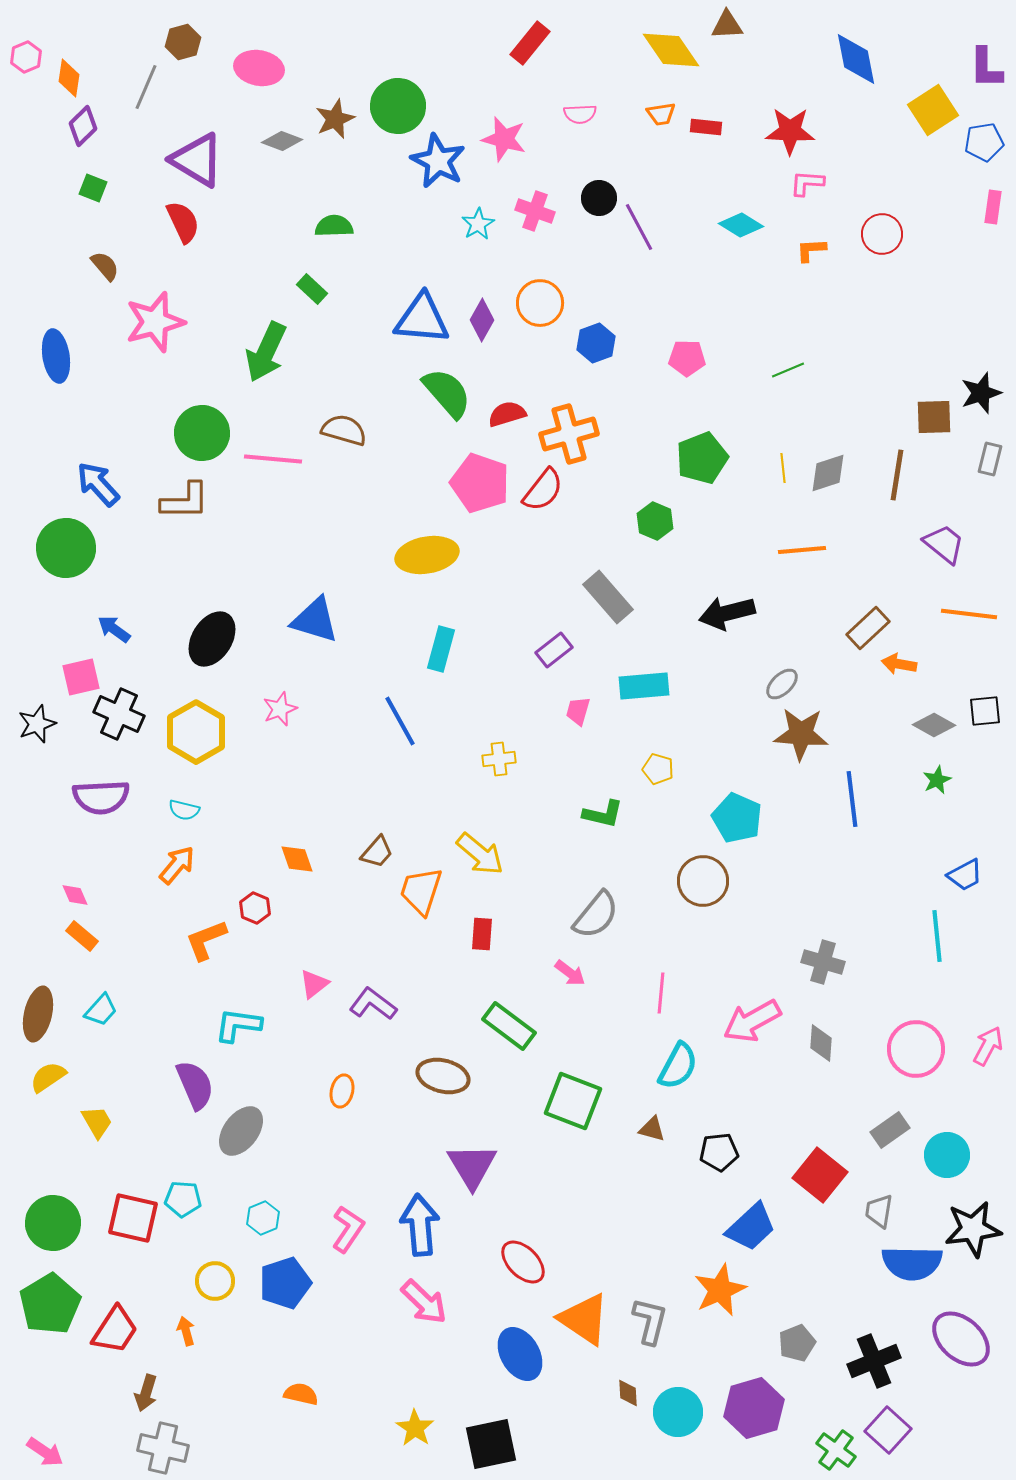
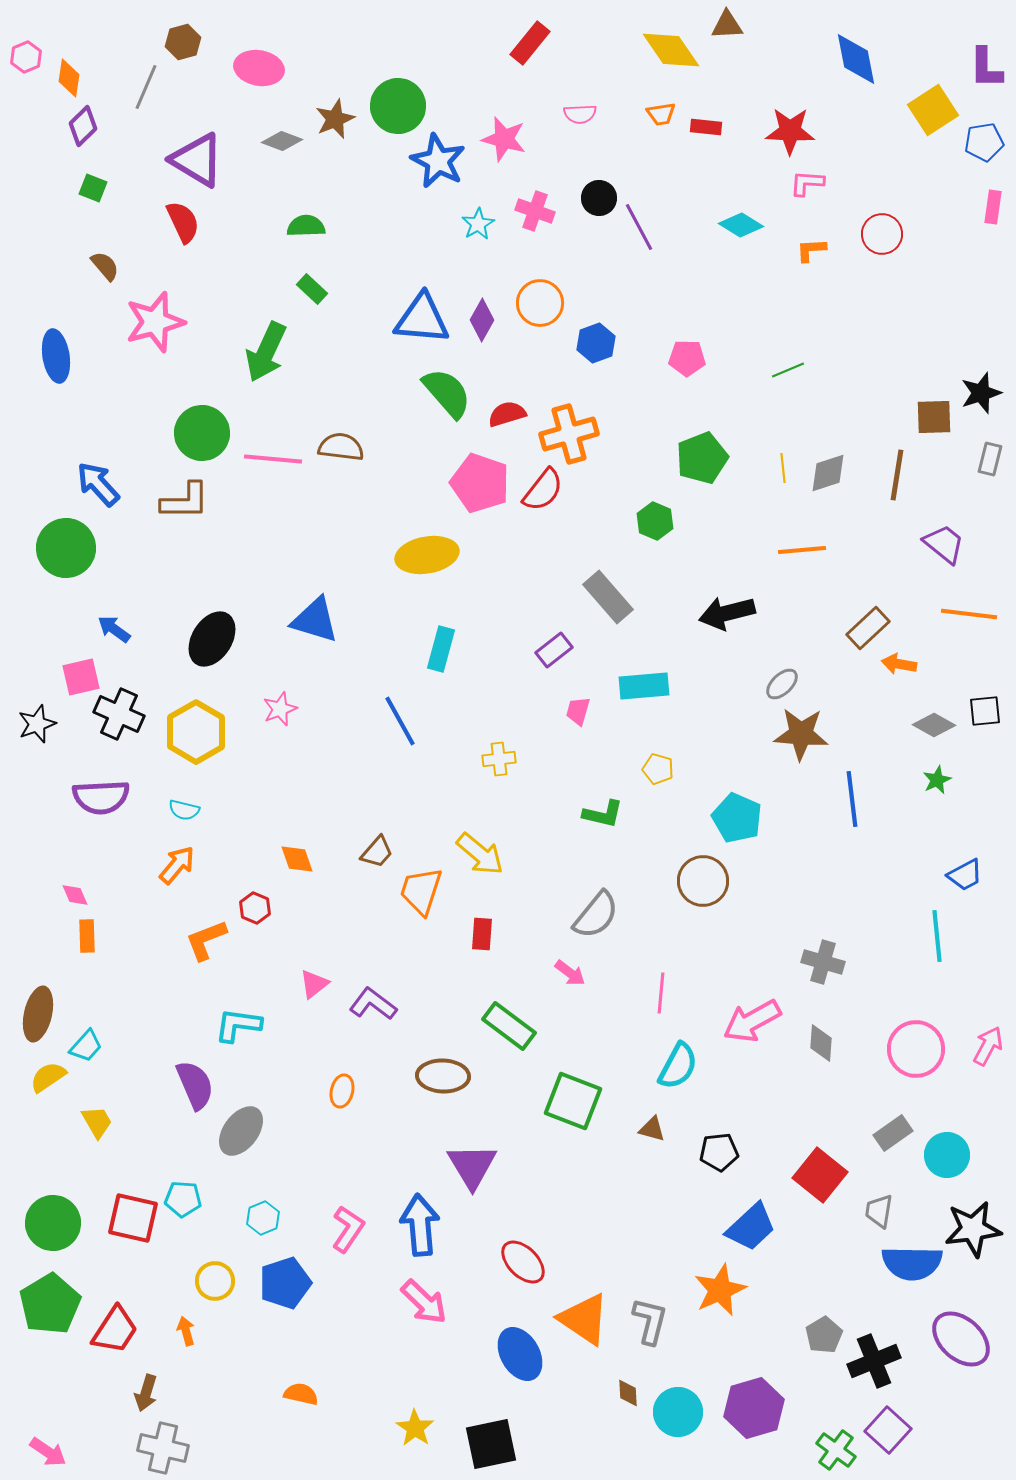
green semicircle at (334, 226): moved 28 px left
brown semicircle at (344, 430): moved 3 px left, 17 px down; rotated 9 degrees counterclockwise
orange rectangle at (82, 936): moved 5 px right; rotated 48 degrees clockwise
cyan trapezoid at (101, 1010): moved 15 px left, 36 px down
brown ellipse at (443, 1076): rotated 12 degrees counterclockwise
gray rectangle at (890, 1130): moved 3 px right, 3 px down
gray pentagon at (797, 1343): moved 27 px right, 8 px up; rotated 9 degrees counterclockwise
pink arrow at (45, 1452): moved 3 px right
